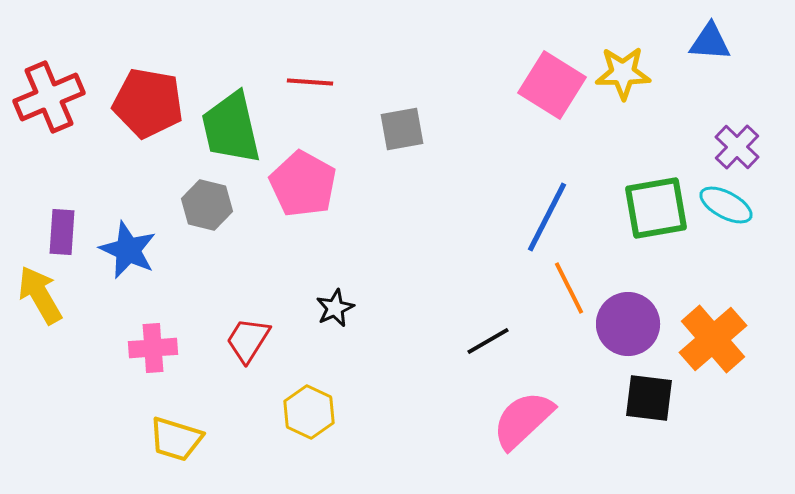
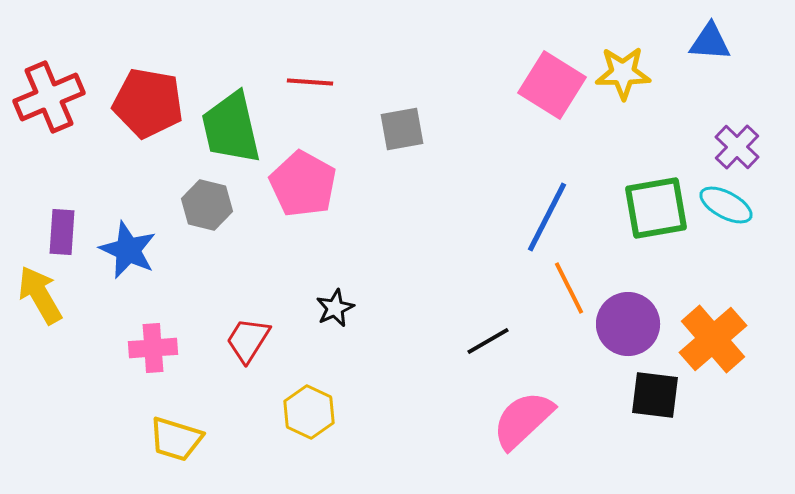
black square: moved 6 px right, 3 px up
